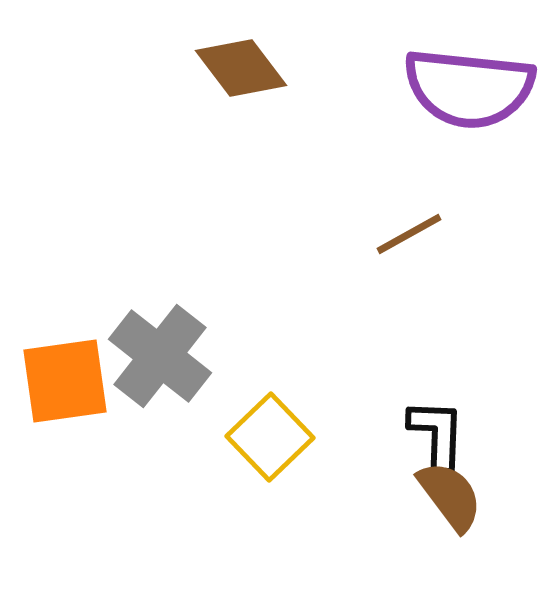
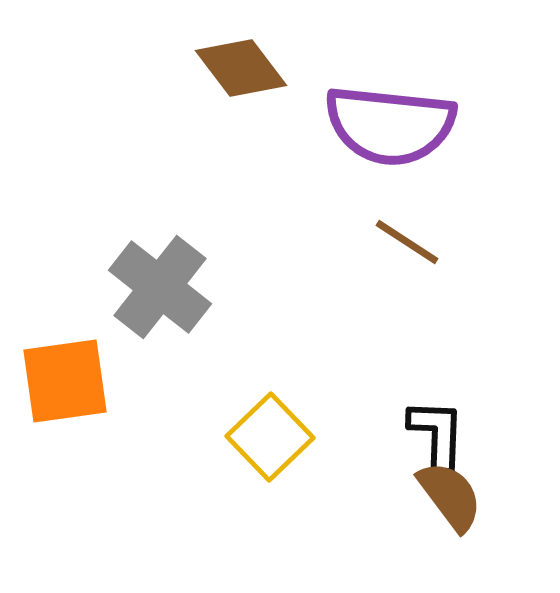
purple semicircle: moved 79 px left, 37 px down
brown line: moved 2 px left, 8 px down; rotated 62 degrees clockwise
gray cross: moved 69 px up
